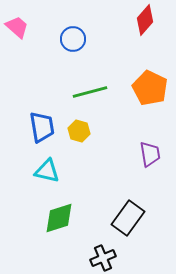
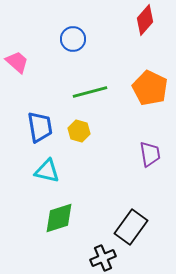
pink trapezoid: moved 35 px down
blue trapezoid: moved 2 px left
black rectangle: moved 3 px right, 9 px down
